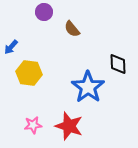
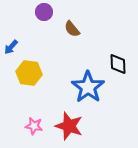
pink star: moved 1 px right, 1 px down; rotated 18 degrees clockwise
